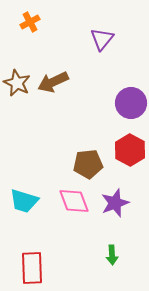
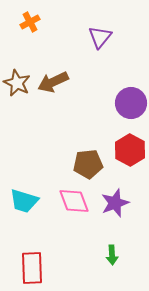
purple triangle: moved 2 px left, 2 px up
